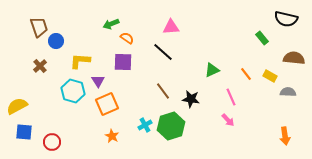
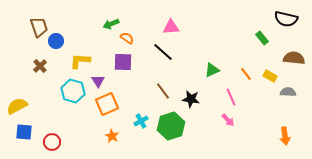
cyan cross: moved 4 px left, 4 px up
